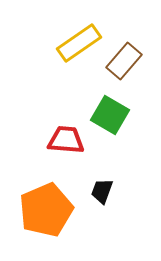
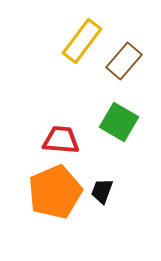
yellow rectangle: moved 3 px right, 2 px up; rotated 18 degrees counterclockwise
green square: moved 9 px right, 7 px down
red trapezoid: moved 5 px left
orange pentagon: moved 9 px right, 18 px up
